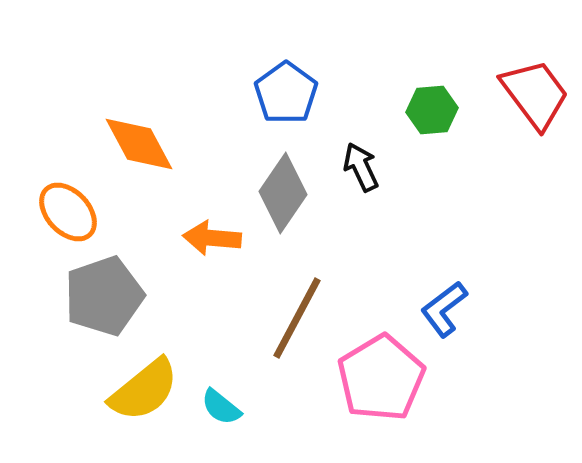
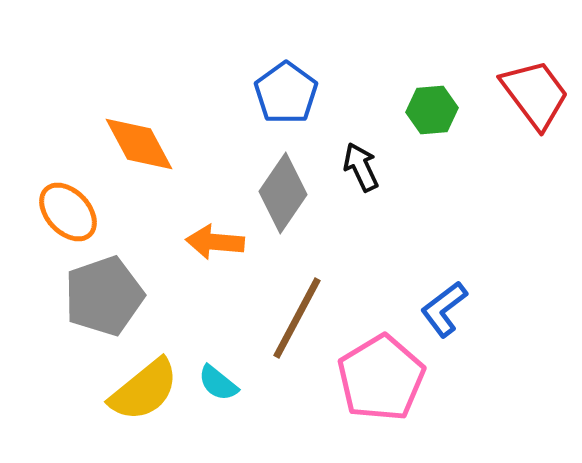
orange arrow: moved 3 px right, 4 px down
cyan semicircle: moved 3 px left, 24 px up
